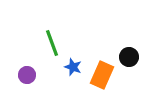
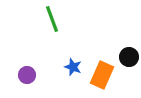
green line: moved 24 px up
